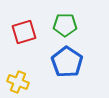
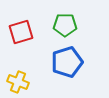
red square: moved 3 px left
blue pentagon: rotated 20 degrees clockwise
